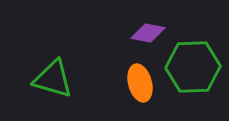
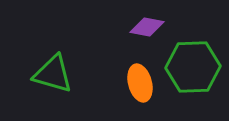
purple diamond: moved 1 px left, 6 px up
green triangle: moved 5 px up
